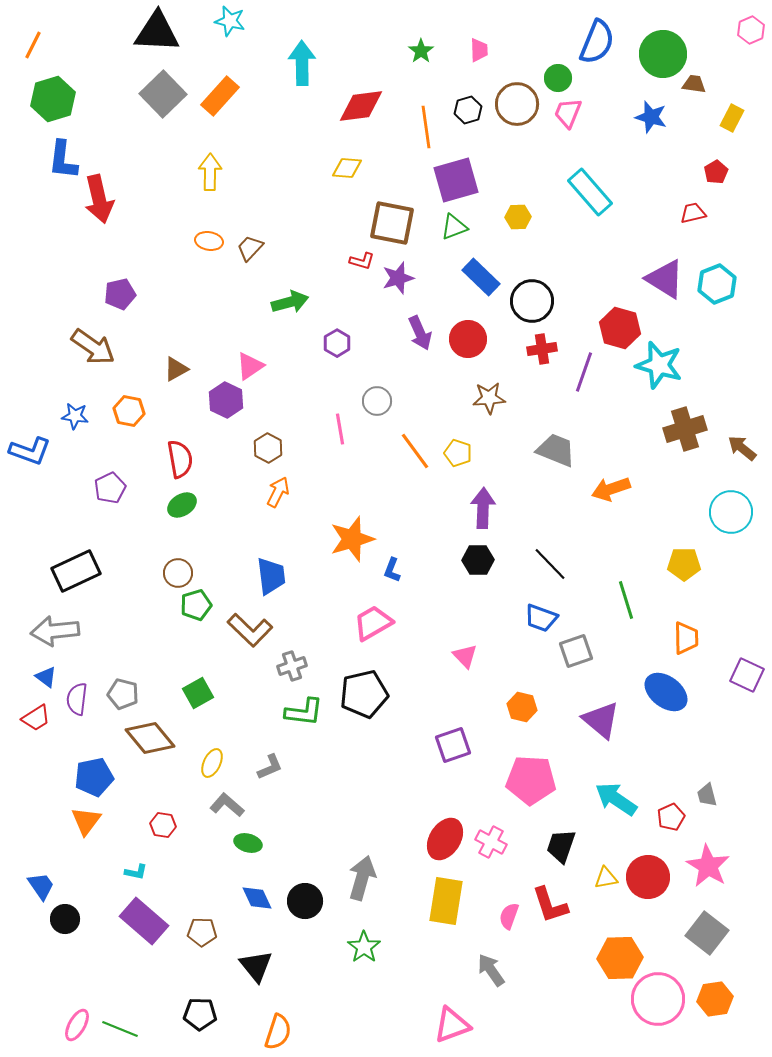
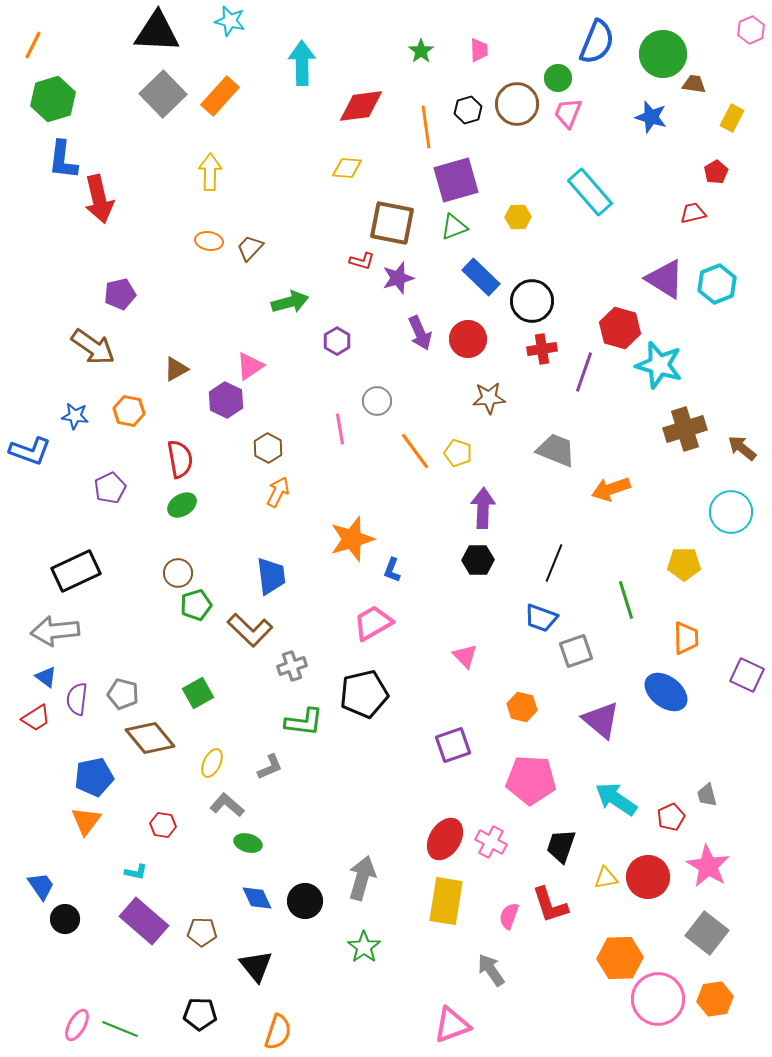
purple hexagon at (337, 343): moved 2 px up
black line at (550, 564): moved 4 px right, 1 px up; rotated 66 degrees clockwise
green L-shape at (304, 712): moved 10 px down
